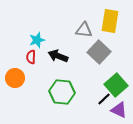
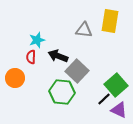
gray square: moved 22 px left, 19 px down
